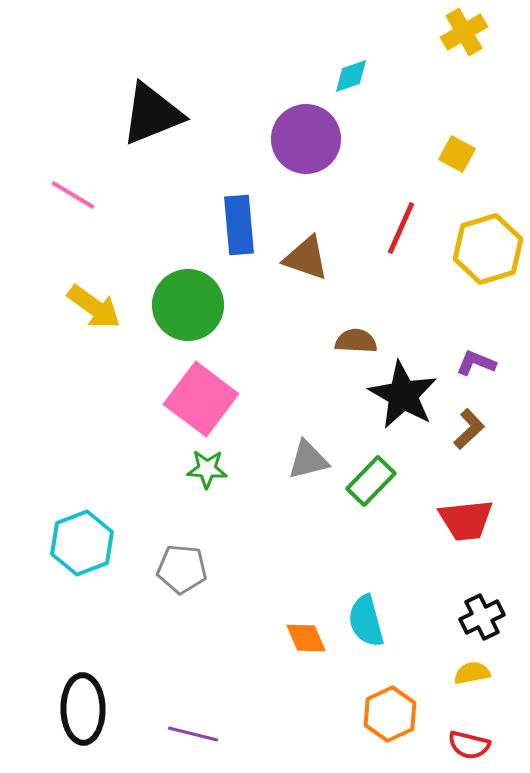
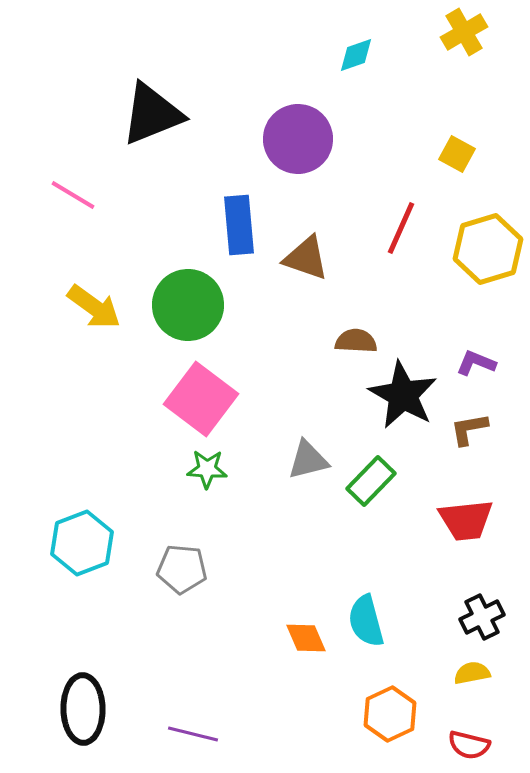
cyan diamond: moved 5 px right, 21 px up
purple circle: moved 8 px left
brown L-shape: rotated 147 degrees counterclockwise
